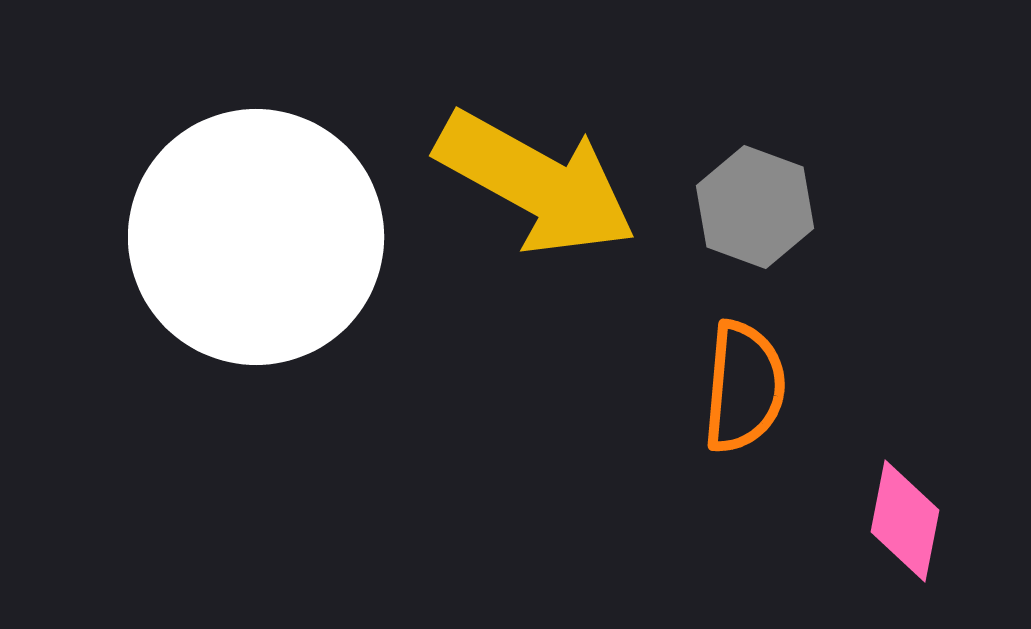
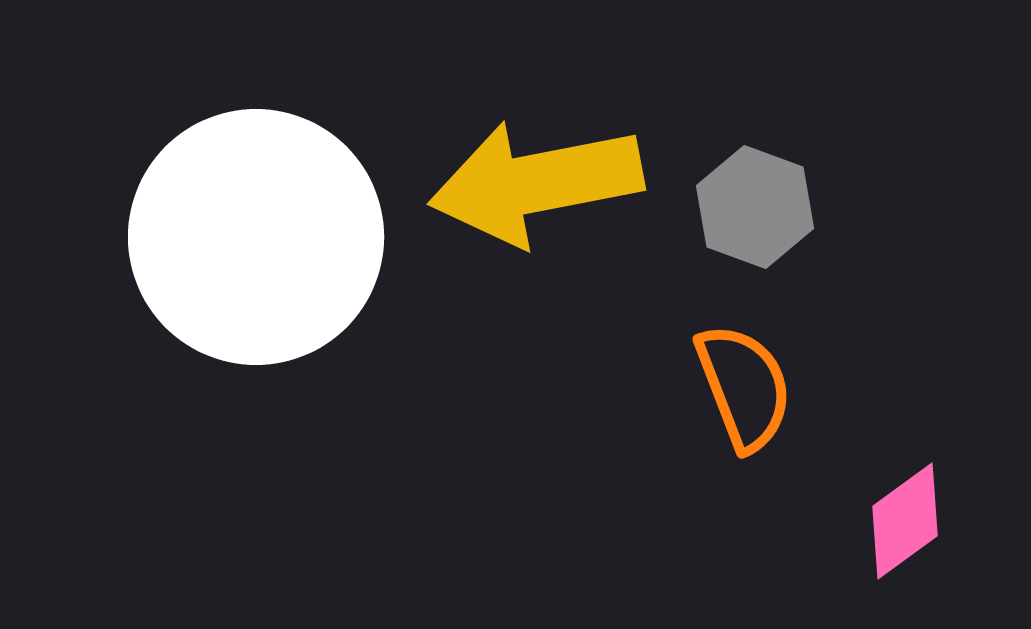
yellow arrow: rotated 140 degrees clockwise
orange semicircle: rotated 26 degrees counterclockwise
pink diamond: rotated 43 degrees clockwise
